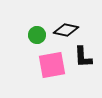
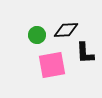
black diamond: rotated 15 degrees counterclockwise
black L-shape: moved 2 px right, 4 px up
